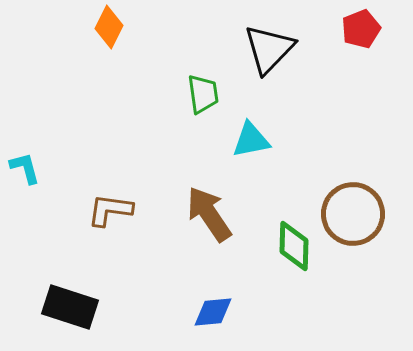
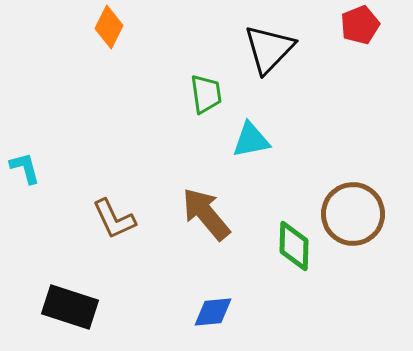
red pentagon: moved 1 px left, 4 px up
green trapezoid: moved 3 px right
brown L-shape: moved 4 px right, 9 px down; rotated 123 degrees counterclockwise
brown arrow: moved 3 px left; rotated 6 degrees counterclockwise
